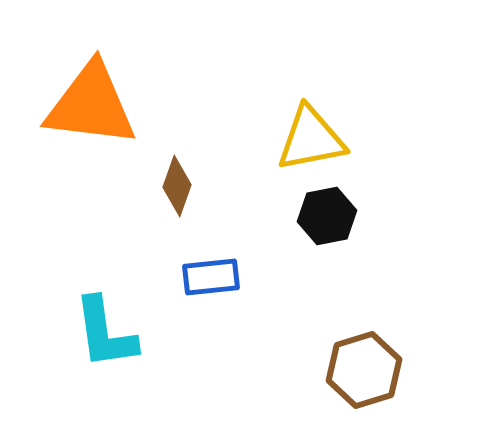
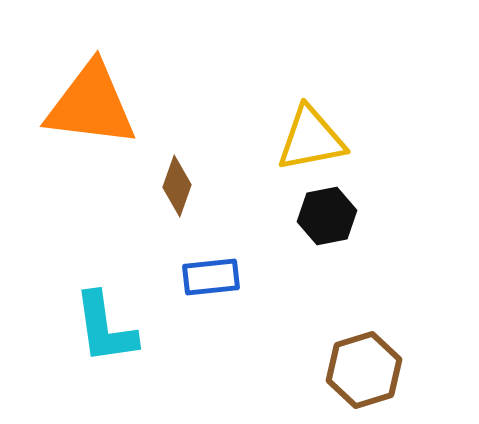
cyan L-shape: moved 5 px up
